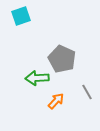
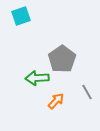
gray pentagon: rotated 12 degrees clockwise
